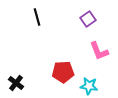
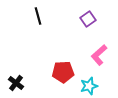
black line: moved 1 px right, 1 px up
pink L-shape: moved 4 px down; rotated 70 degrees clockwise
cyan star: rotated 24 degrees counterclockwise
